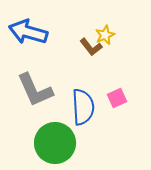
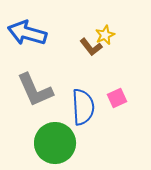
blue arrow: moved 1 px left, 1 px down
